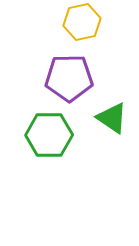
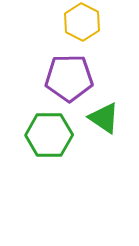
yellow hexagon: rotated 21 degrees counterclockwise
green triangle: moved 8 px left
